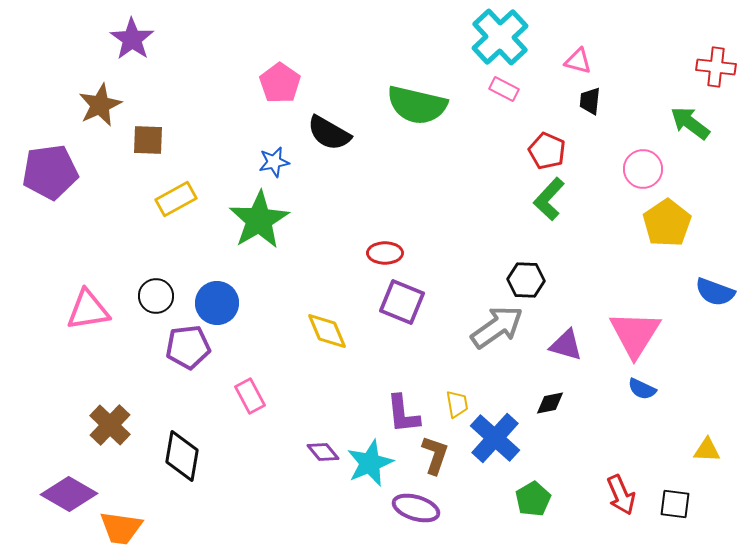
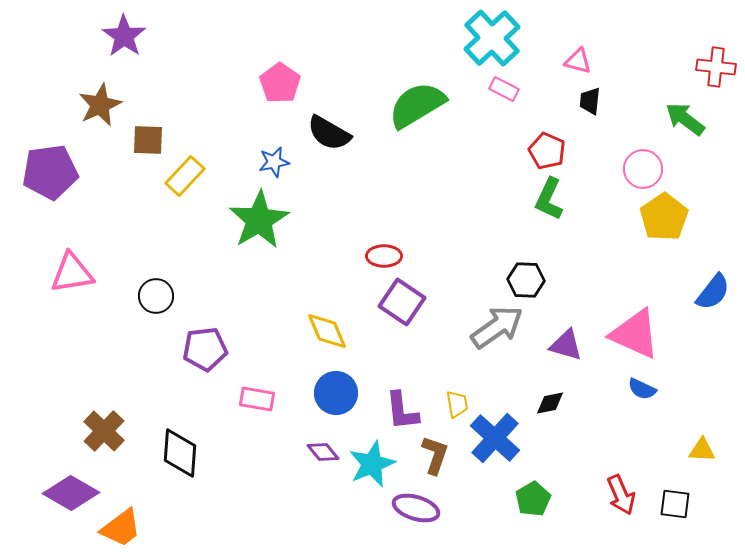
cyan cross at (500, 37): moved 8 px left, 1 px down
purple star at (132, 39): moved 8 px left, 3 px up
green semicircle at (417, 105): rotated 136 degrees clockwise
green arrow at (690, 123): moved 5 px left, 4 px up
yellow rectangle at (176, 199): moved 9 px right, 23 px up; rotated 18 degrees counterclockwise
green L-shape at (549, 199): rotated 18 degrees counterclockwise
yellow pentagon at (667, 223): moved 3 px left, 6 px up
red ellipse at (385, 253): moved 1 px left, 3 px down
blue semicircle at (715, 292): moved 2 px left; rotated 72 degrees counterclockwise
purple square at (402, 302): rotated 12 degrees clockwise
blue circle at (217, 303): moved 119 px right, 90 px down
pink triangle at (88, 310): moved 16 px left, 37 px up
pink triangle at (635, 334): rotated 38 degrees counterclockwise
purple pentagon at (188, 347): moved 17 px right, 2 px down
pink rectangle at (250, 396): moved 7 px right, 3 px down; rotated 52 degrees counterclockwise
purple L-shape at (403, 414): moved 1 px left, 3 px up
brown cross at (110, 425): moved 6 px left, 6 px down
yellow triangle at (707, 450): moved 5 px left
black diamond at (182, 456): moved 2 px left, 3 px up; rotated 6 degrees counterclockwise
cyan star at (370, 463): moved 2 px right, 1 px down
purple diamond at (69, 494): moved 2 px right, 1 px up
orange trapezoid at (121, 528): rotated 45 degrees counterclockwise
